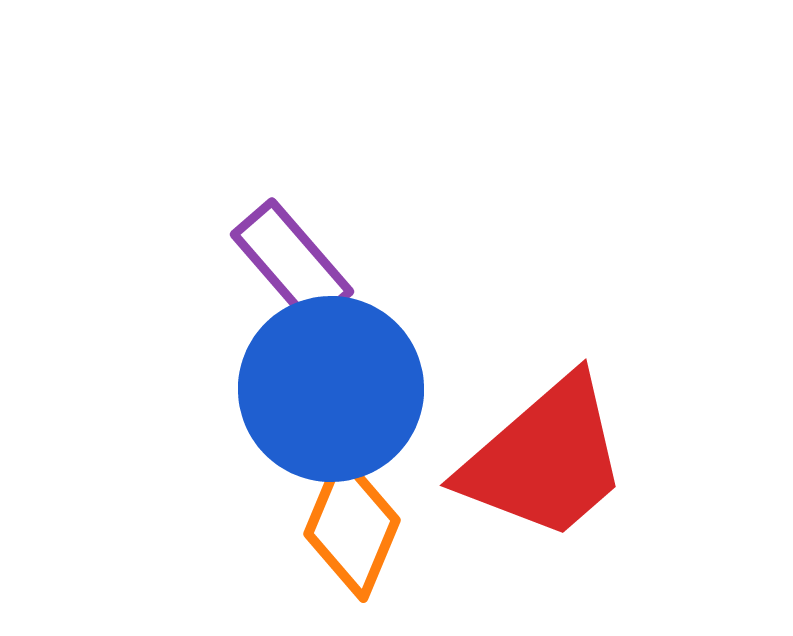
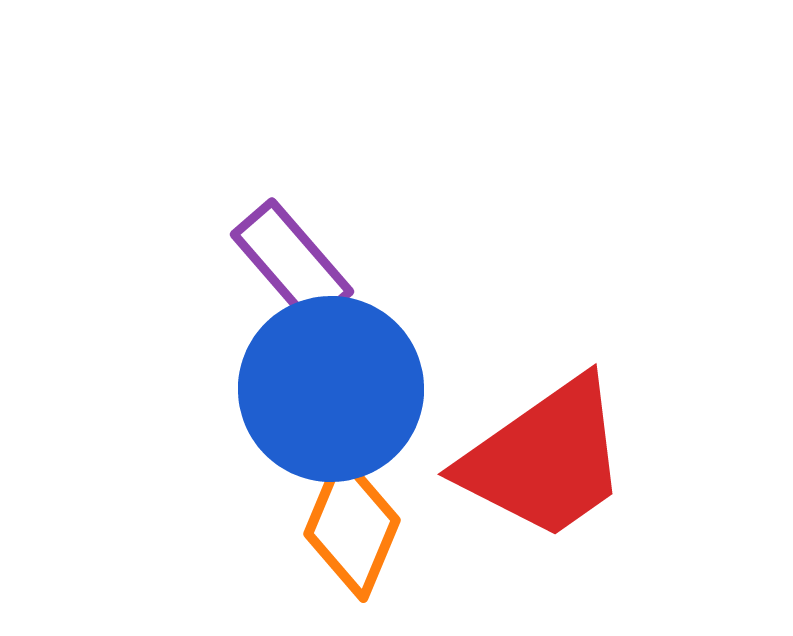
red trapezoid: rotated 6 degrees clockwise
